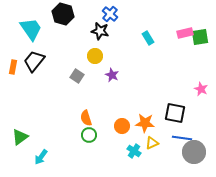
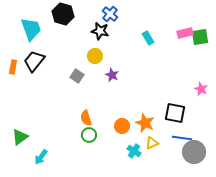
cyan trapezoid: rotated 15 degrees clockwise
orange star: rotated 18 degrees clockwise
